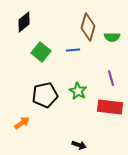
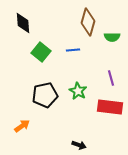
black diamond: moved 1 px left, 1 px down; rotated 55 degrees counterclockwise
brown diamond: moved 5 px up
orange arrow: moved 3 px down
